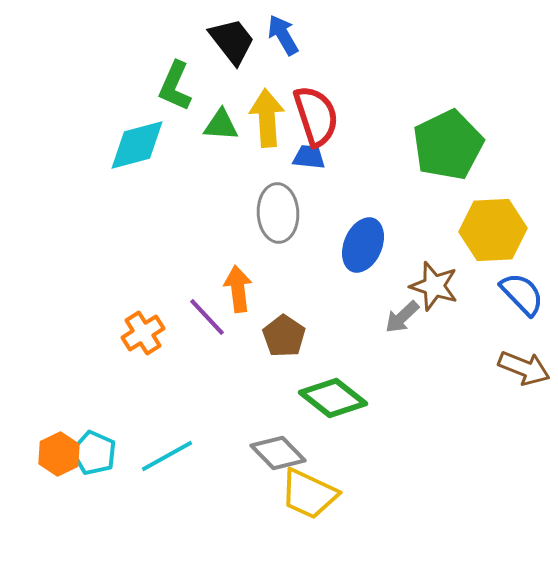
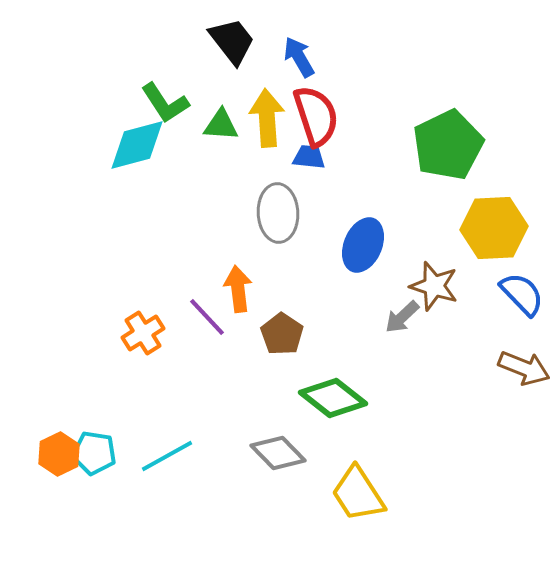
blue arrow: moved 16 px right, 22 px down
green L-shape: moved 10 px left, 17 px down; rotated 57 degrees counterclockwise
yellow hexagon: moved 1 px right, 2 px up
brown pentagon: moved 2 px left, 2 px up
cyan pentagon: rotated 15 degrees counterclockwise
yellow trapezoid: moved 49 px right; rotated 32 degrees clockwise
